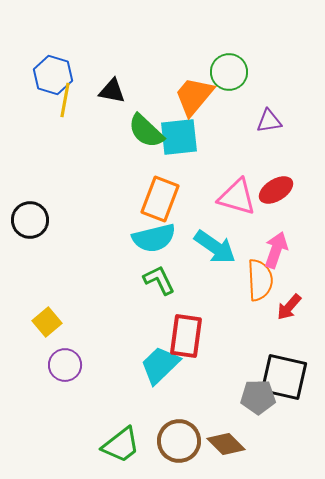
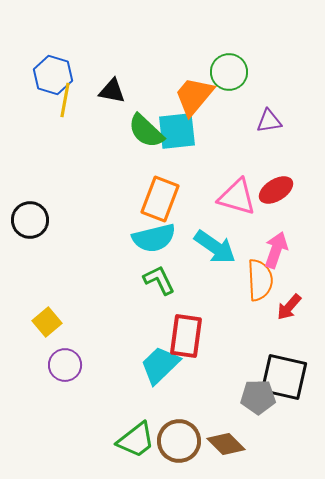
cyan square: moved 2 px left, 6 px up
green trapezoid: moved 15 px right, 5 px up
